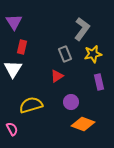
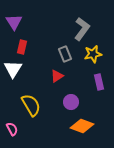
yellow semicircle: rotated 75 degrees clockwise
orange diamond: moved 1 px left, 2 px down
